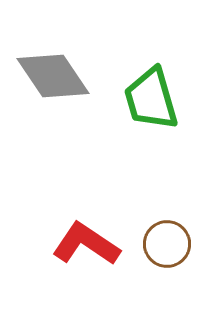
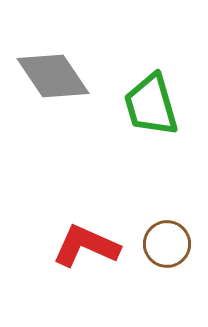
green trapezoid: moved 6 px down
red L-shape: moved 2 px down; rotated 10 degrees counterclockwise
